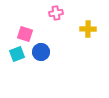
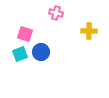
pink cross: rotated 24 degrees clockwise
yellow cross: moved 1 px right, 2 px down
cyan square: moved 3 px right
